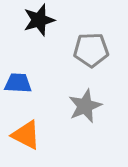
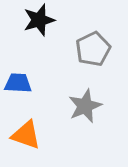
gray pentagon: moved 2 px right, 1 px up; rotated 24 degrees counterclockwise
orange triangle: rotated 8 degrees counterclockwise
